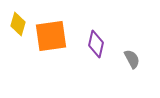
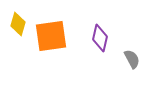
purple diamond: moved 4 px right, 6 px up
